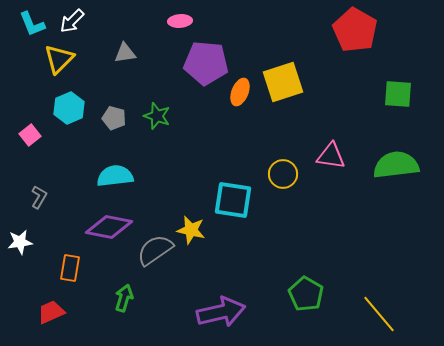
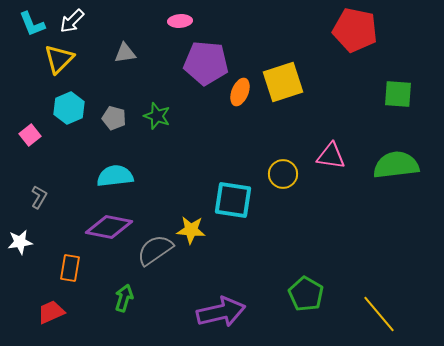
red pentagon: rotated 18 degrees counterclockwise
yellow star: rotated 8 degrees counterclockwise
